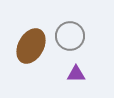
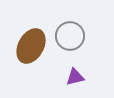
purple triangle: moved 1 px left, 3 px down; rotated 12 degrees counterclockwise
